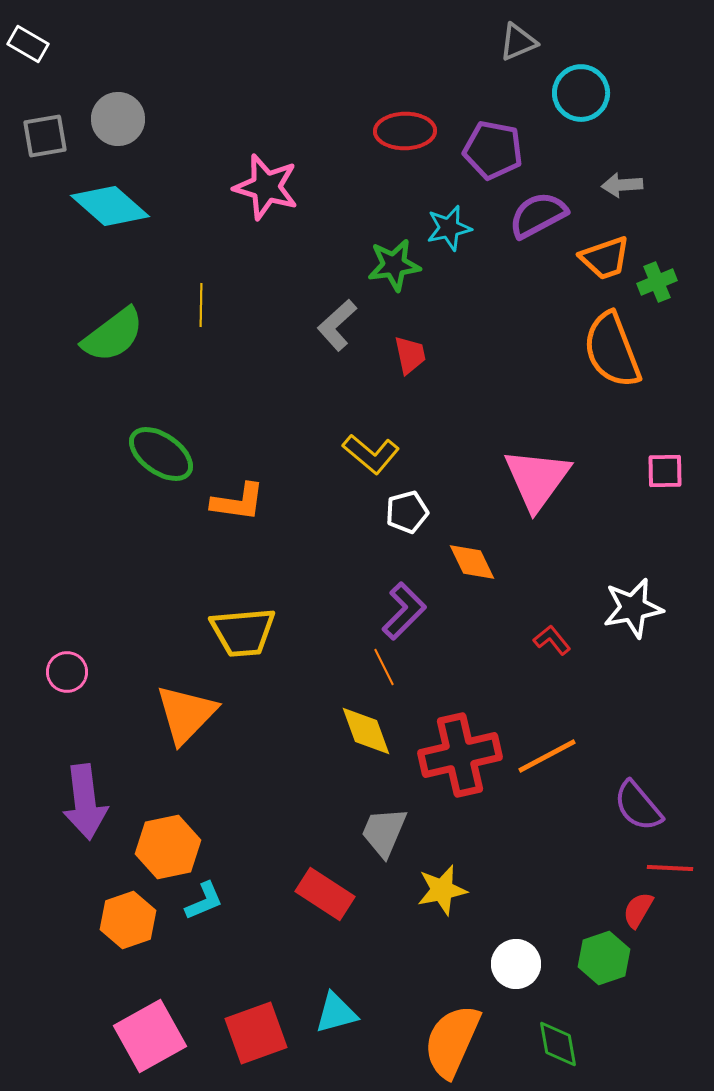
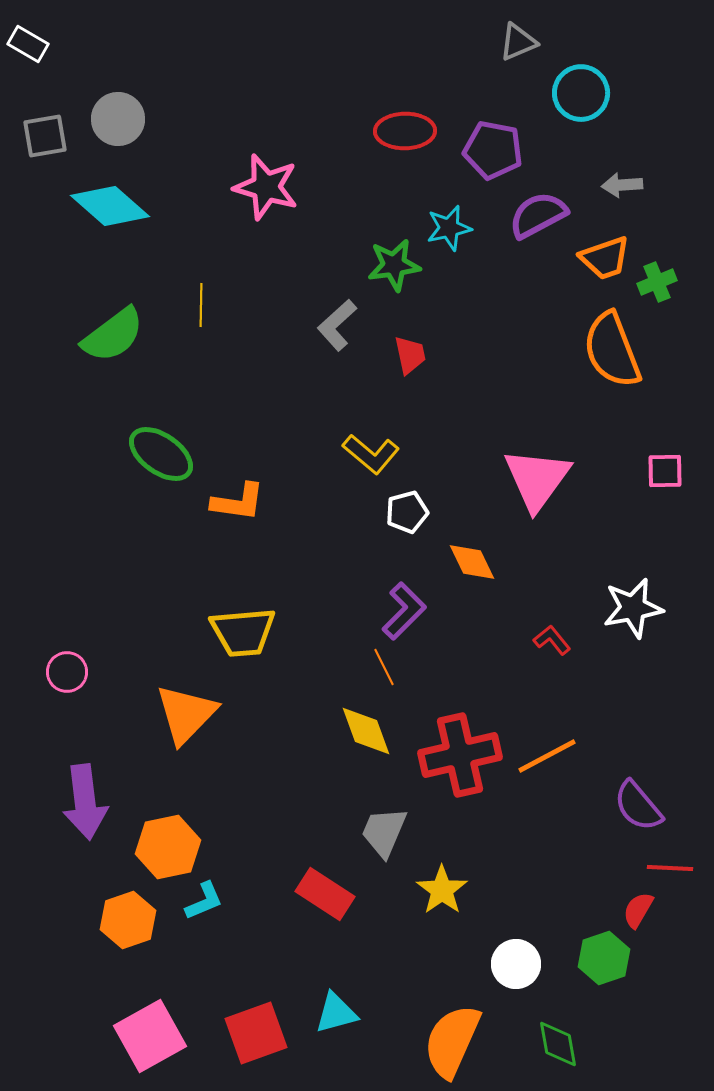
yellow star at (442, 890): rotated 24 degrees counterclockwise
